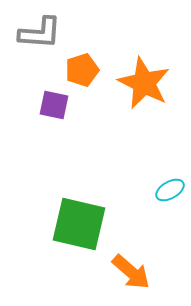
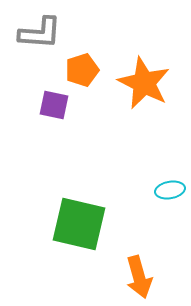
cyan ellipse: rotated 20 degrees clockwise
orange arrow: moved 8 px right, 5 px down; rotated 33 degrees clockwise
